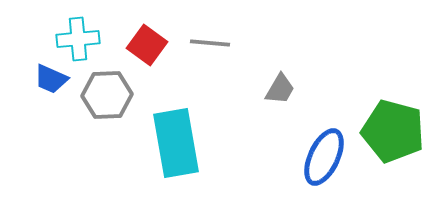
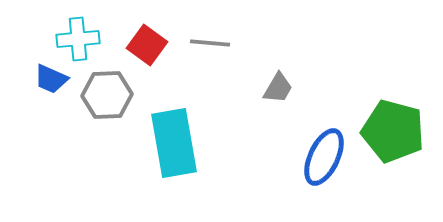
gray trapezoid: moved 2 px left, 1 px up
cyan rectangle: moved 2 px left
